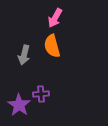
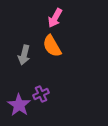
orange semicircle: rotated 15 degrees counterclockwise
purple cross: rotated 21 degrees counterclockwise
